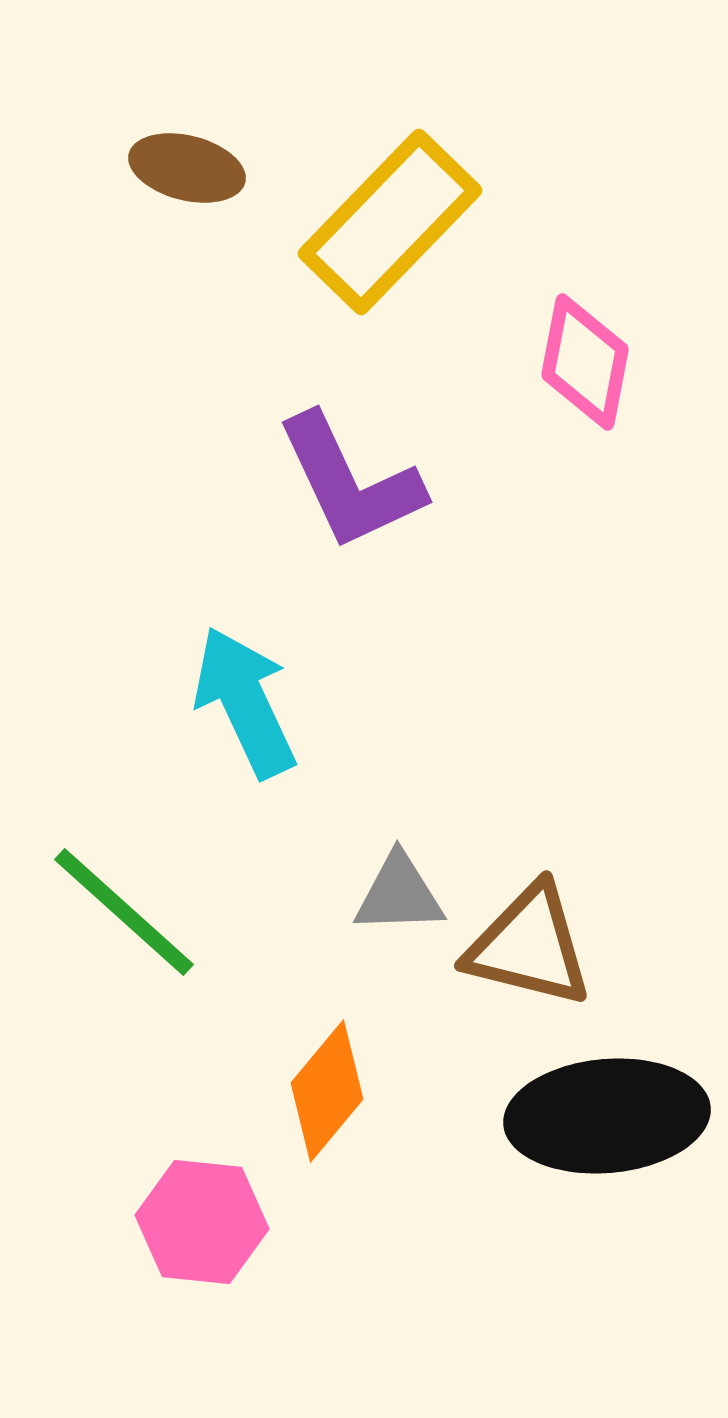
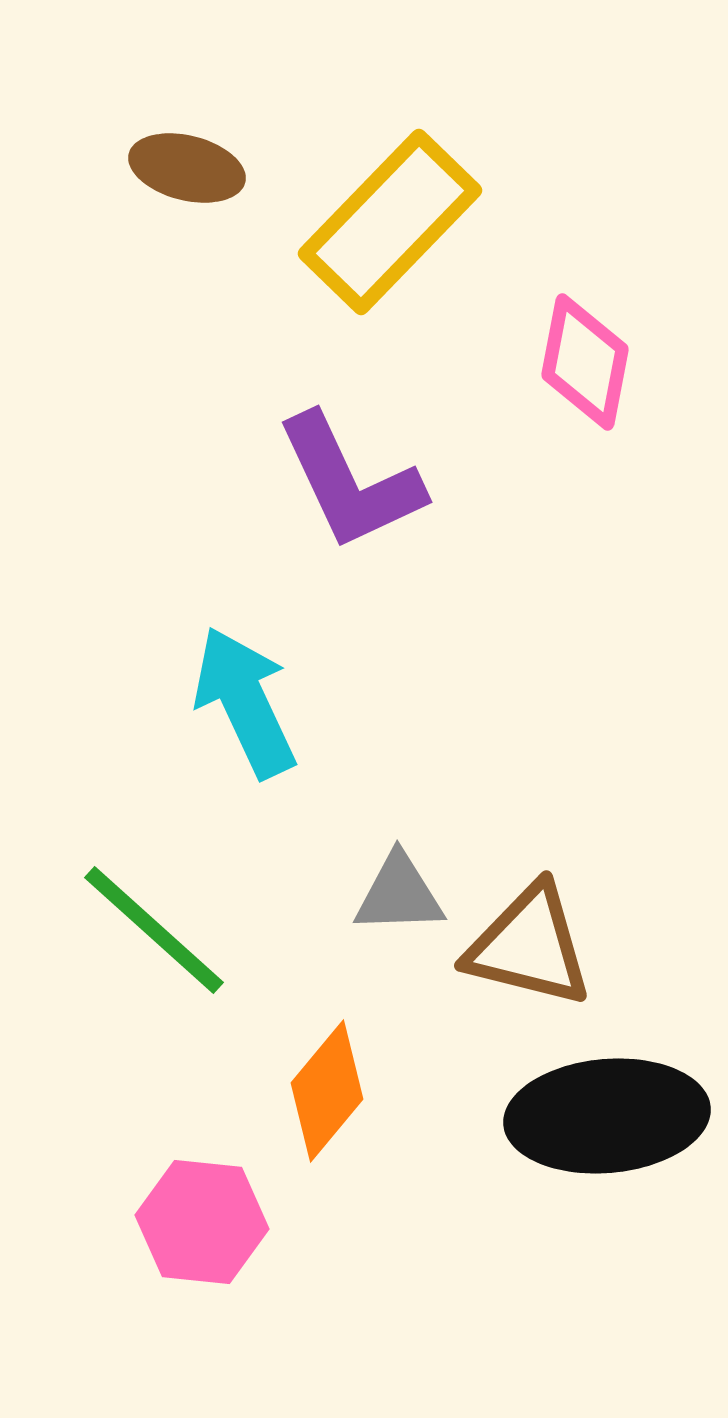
green line: moved 30 px right, 18 px down
